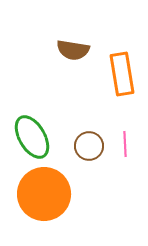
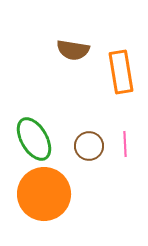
orange rectangle: moved 1 px left, 2 px up
green ellipse: moved 2 px right, 2 px down
